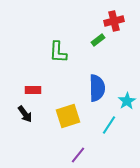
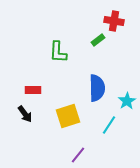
red cross: rotated 24 degrees clockwise
